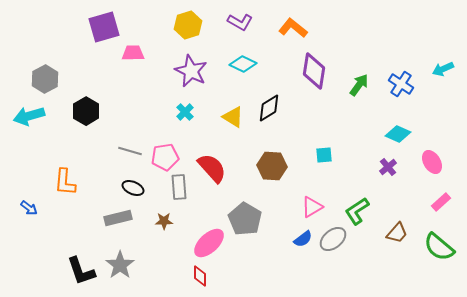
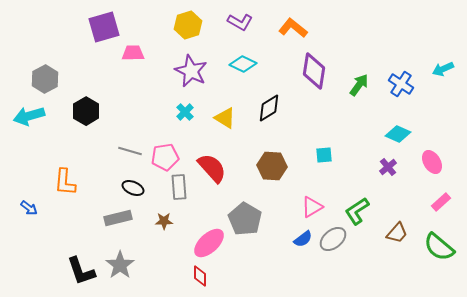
yellow triangle at (233, 117): moved 8 px left, 1 px down
